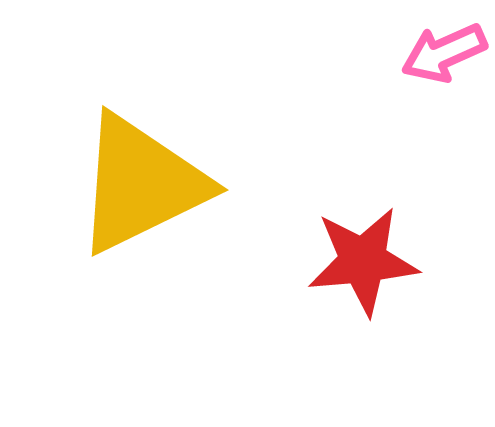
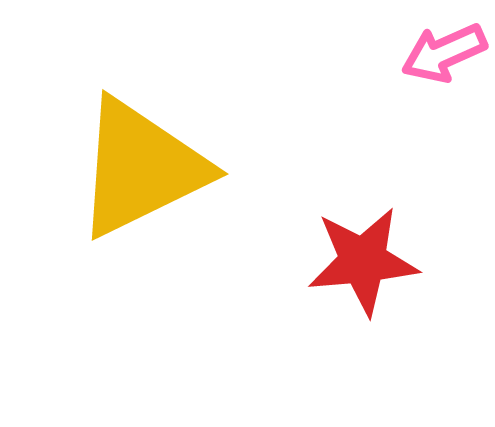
yellow triangle: moved 16 px up
